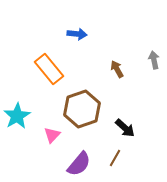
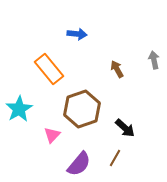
cyan star: moved 2 px right, 7 px up
